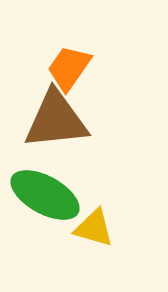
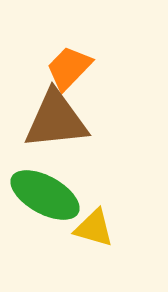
orange trapezoid: rotated 9 degrees clockwise
